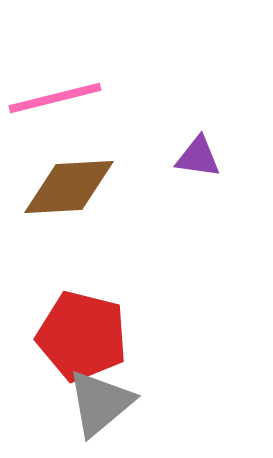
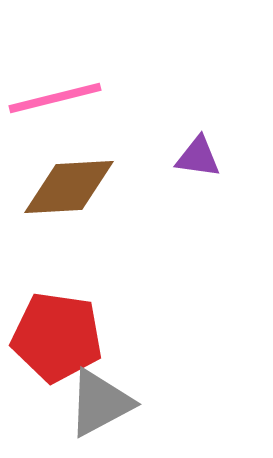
red pentagon: moved 25 px left, 1 px down; rotated 6 degrees counterclockwise
gray triangle: rotated 12 degrees clockwise
